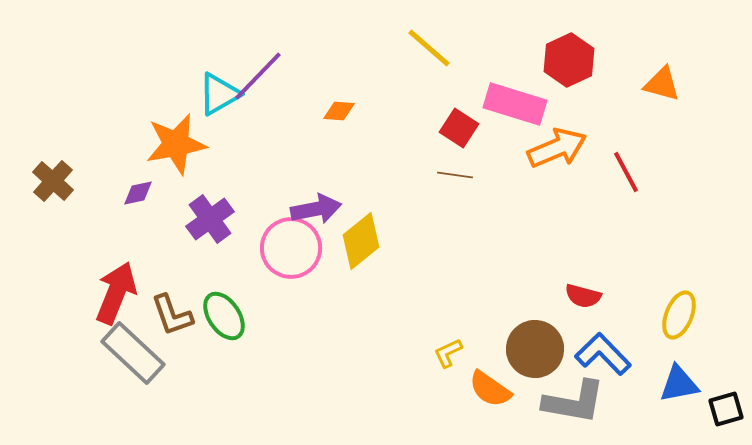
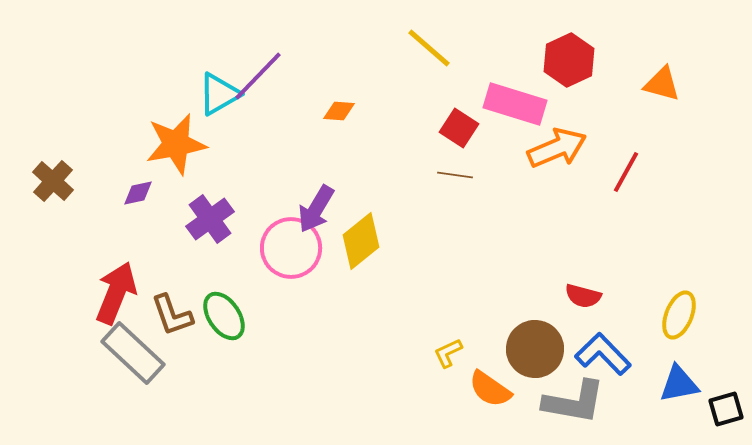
red line: rotated 57 degrees clockwise
purple arrow: rotated 132 degrees clockwise
